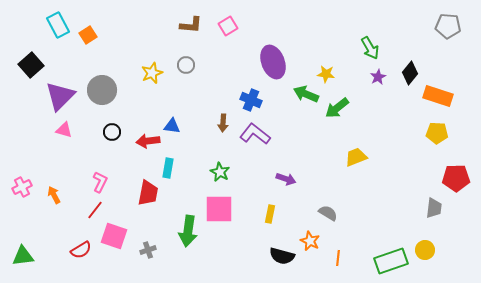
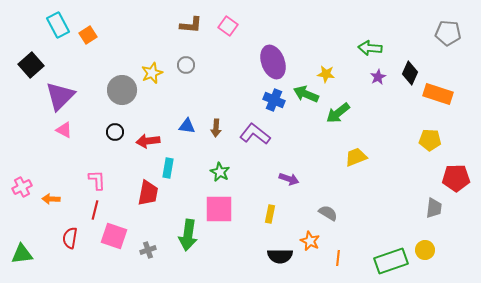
pink square at (228, 26): rotated 24 degrees counterclockwise
gray pentagon at (448, 26): moved 7 px down
green arrow at (370, 48): rotated 125 degrees clockwise
black diamond at (410, 73): rotated 15 degrees counterclockwise
gray circle at (102, 90): moved 20 px right
orange rectangle at (438, 96): moved 2 px up
blue cross at (251, 100): moved 23 px right
green arrow at (337, 108): moved 1 px right, 5 px down
brown arrow at (223, 123): moved 7 px left, 5 px down
blue triangle at (172, 126): moved 15 px right
pink triangle at (64, 130): rotated 12 degrees clockwise
black circle at (112, 132): moved 3 px right
yellow pentagon at (437, 133): moved 7 px left, 7 px down
purple arrow at (286, 179): moved 3 px right
pink L-shape at (100, 182): moved 3 px left, 2 px up; rotated 30 degrees counterclockwise
orange arrow at (54, 195): moved 3 px left, 4 px down; rotated 60 degrees counterclockwise
red line at (95, 210): rotated 24 degrees counterclockwise
green arrow at (188, 231): moved 4 px down
red semicircle at (81, 250): moved 11 px left, 12 px up; rotated 130 degrees clockwise
green triangle at (23, 256): moved 1 px left, 2 px up
black semicircle at (282, 256): moved 2 px left; rotated 15 degrees counterclockwise
